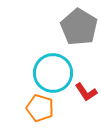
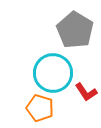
gray pentagon: moved 4 px left, 3 px down
